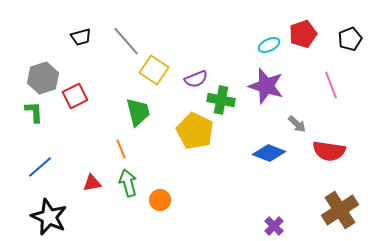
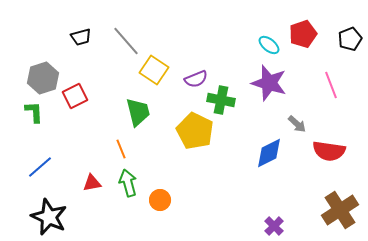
cyan ellipse: rotated 65 degrees clockwise
purple star: moved 3 px right, 3 px up
blue diamond: rotated 48 degrees counterclockwise
